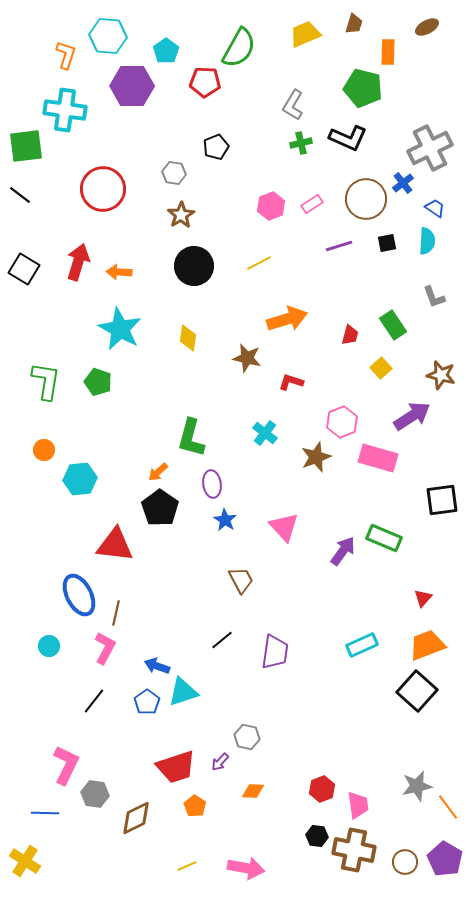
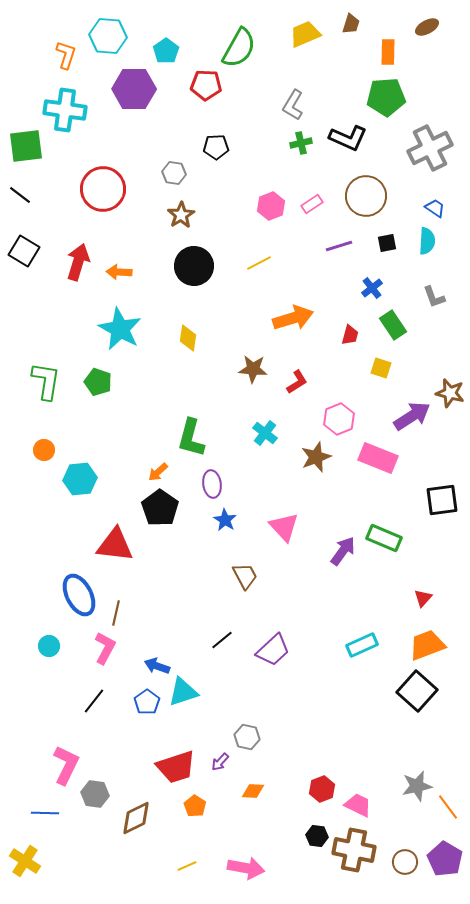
brown trapezoid at (354, 24): moved 3 px left
red pentagon at (205, 82): moved 1 px right, 3 px down
purple hexagon at (132, 86): moved 2 px right, 3 px down
green pentagon at (363, 88): moved 23 px right, 9 px down; rotated 18 degrees counterclockwise
black pentagon at (216, 147): rotated 20 degrees clockwise
blue cross at (403, 183): moved 31 px left, 105 px down
brown circle at (366, 199): moved 3 px up
black square at (24, 269): moved 18 px up
orange arrow at (287, 319): moved 6 px right, 1 px up
brown star at (247, 358): moved 6 px right, 11 px down; rotated 8 degrees counterclockwise
yellow square at (381, 368): rotated 30 degrees counterclockwise
brown star at (441, 375): moved 9 px right, 18 px down
red L-shape at (291, 382): moved 6 px right; rotated 130 degrees clockwise
pink hexagon at (342, 422): moved 3 px left, 3 px up
pink rectangle at (378, 458): rotated 6 degrees clockwise
brown trapezoid at (241, 580): moved 4 px right, 4 px up
purple trapezoid at (275, 652): moved 2 px left, 2 px up; rotated 39 degrees clockwise
pink trapezoid at (358, 805): rotated 56 degrees counterclockwise
